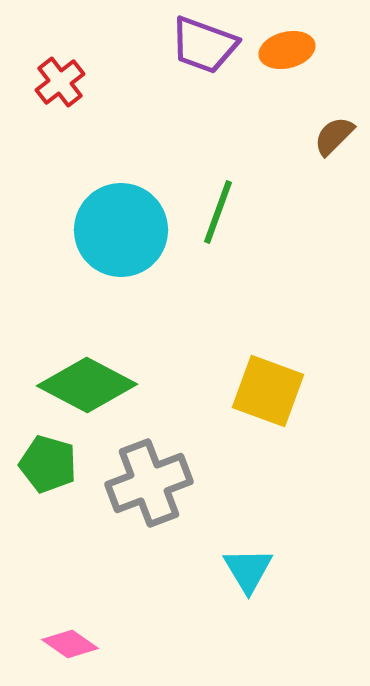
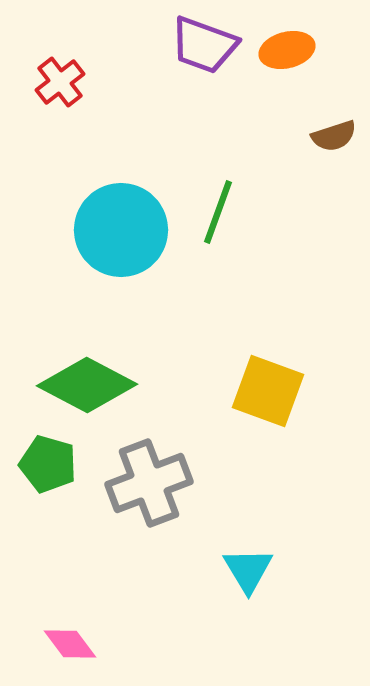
brown semicircle: rotated 153 degrees counterclockwise
pink diamond: rotated 18 degrees clockwise
